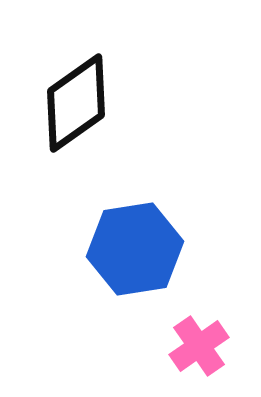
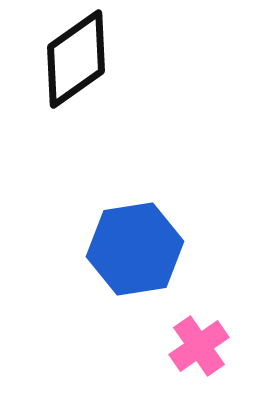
black diamond: moved 44 px up
